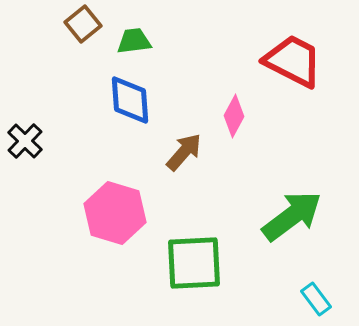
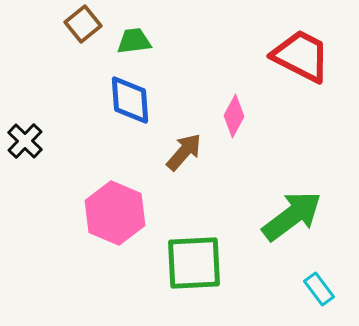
red trapezoid: moved 8 px right, 5 px up
pink hexagon: rotated 6 degrees clockwise
cyan rectangle: moved 3 px right, 10 px up
